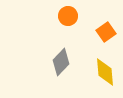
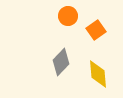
orange square: moved 10 px left, 2 px up
yellow diamond: moved 7 px left, 2 px down
